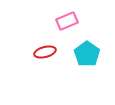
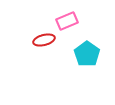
red ellipse: moved 1 px left, 12 px up
